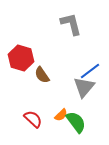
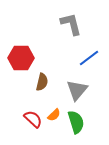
red hexagon: rotated 15 degrees counterclockwise
blue line: moved 1 px left, 13 px up
brown semicircle: moved 7 px down; rotated 132 degrees counterclockwise
gray triangle: moved 7 px left, 3 px down
orange semicircle: moved 7 px left
green semicircle: rotated 20 degrees clockwise
